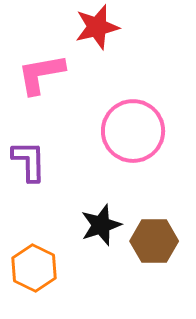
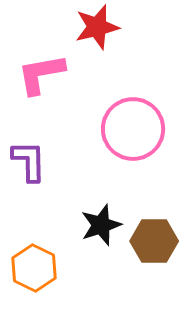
pink circle: moved 2 px up
